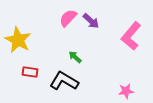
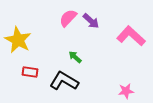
pink L-shape: rotated 92 degrees clockwise
